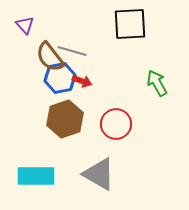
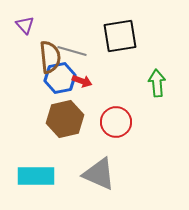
black square: moved 10 px left, 12 px down; rotated 6 degrees counterclockwise
brown semicircle: rotated 148 degrees counterclockwise
green arrow: rotated 24 degrees clockwise
brown hexagon: rotated 6 degrees clockwise
red circle: moved 2 px up
gray triangle: rotated 6 degrees counterclockwise
